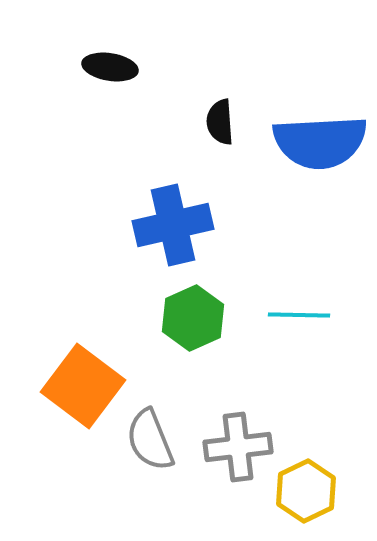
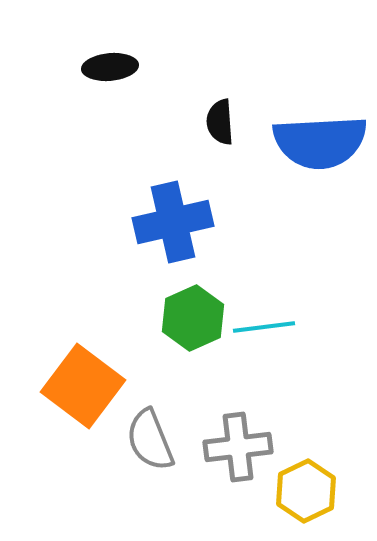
black ellipse: rotated 14 degrees counterclockwise
blue cross: moved 3 px up
cyan line: moved 35 px left, 12 px down; rotated 8 degrees counterclockwise
